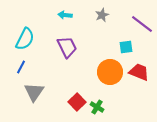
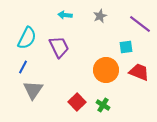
gray star: moved 2 px left, 1 px down
purple line: moved 2 px left
cyan semicircle: moved 2 px right, 1 px up
purple trapezoid: moved 8 px left
blue line: moved 2 px right
orange circle: moved 4 px left, 2 px up
gray triangle: moved 1 px left, 2 px up
green cross: moved 6 px right, 2 px up
